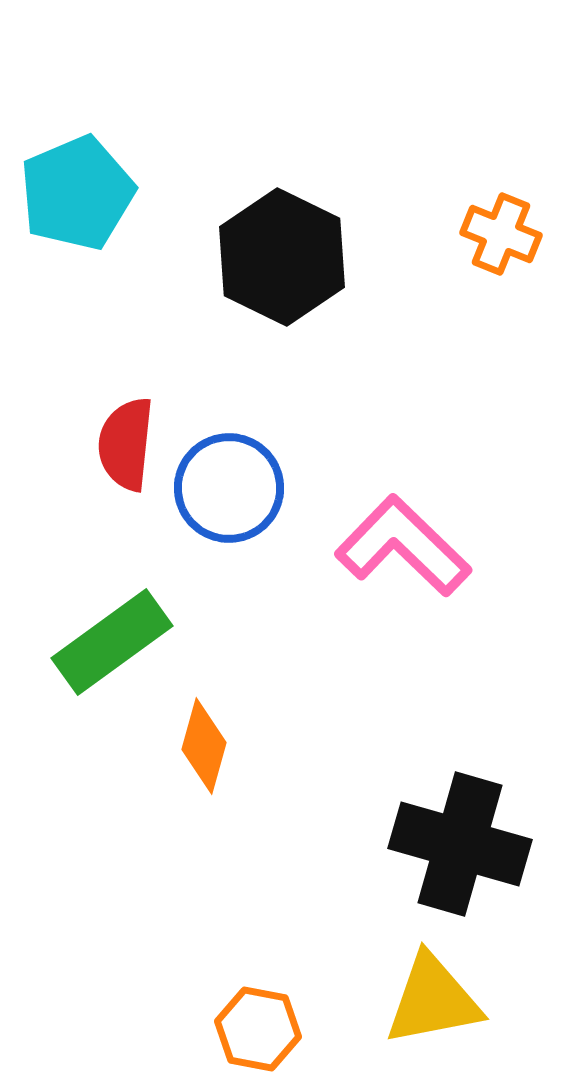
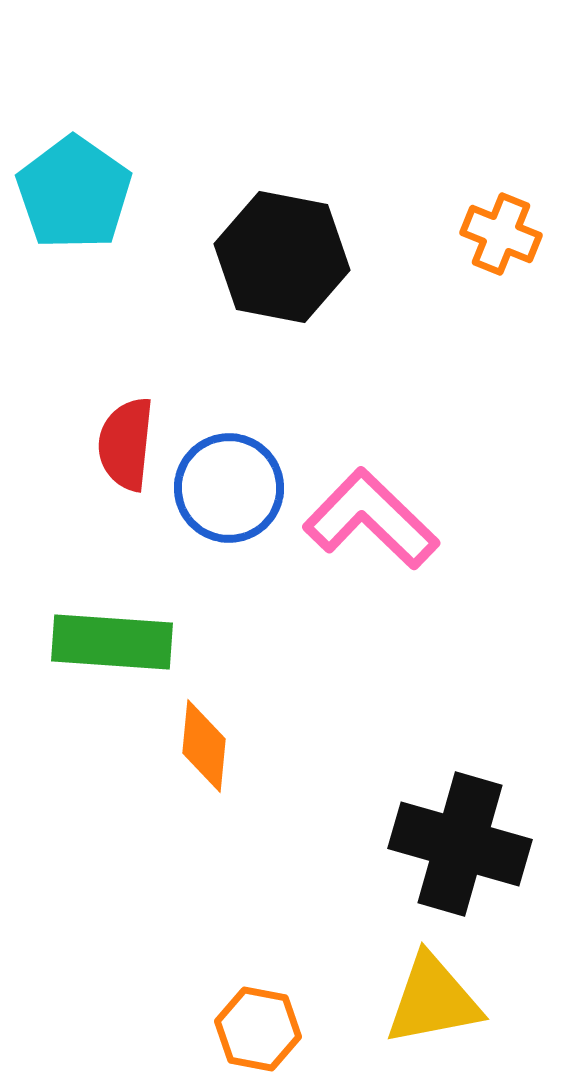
cyan pentagon: moved 3 px left; rotated 14 degrees counterclockwise
black hexagon: rotated 15 degrees counterclockwise
pink L-shape: moved 32 px left, 27 px up
green rectangle: rotated 40 degrees clockwise
orange diamond: rotated 10 degrees counterclockwise
